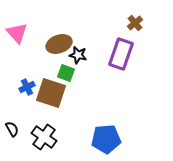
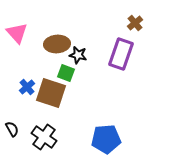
brown ellipse: moved 2 px left; rotated 15 degrees clockwise
blue cross: rotated 14 degrees counterclockwise
